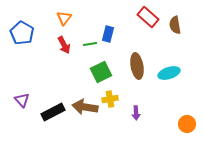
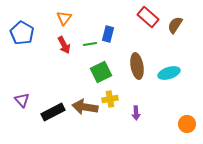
brown semicircle: rotated 42 degrees clockwise
